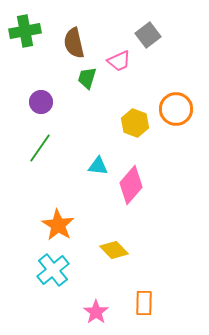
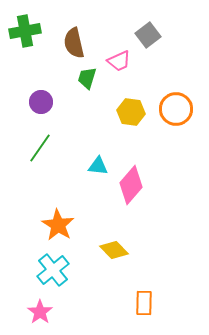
yellow hexagon: moved 4 px left, 11 px up; rotated 12 degrees counterclockwise
pink star: moved 56 px left
